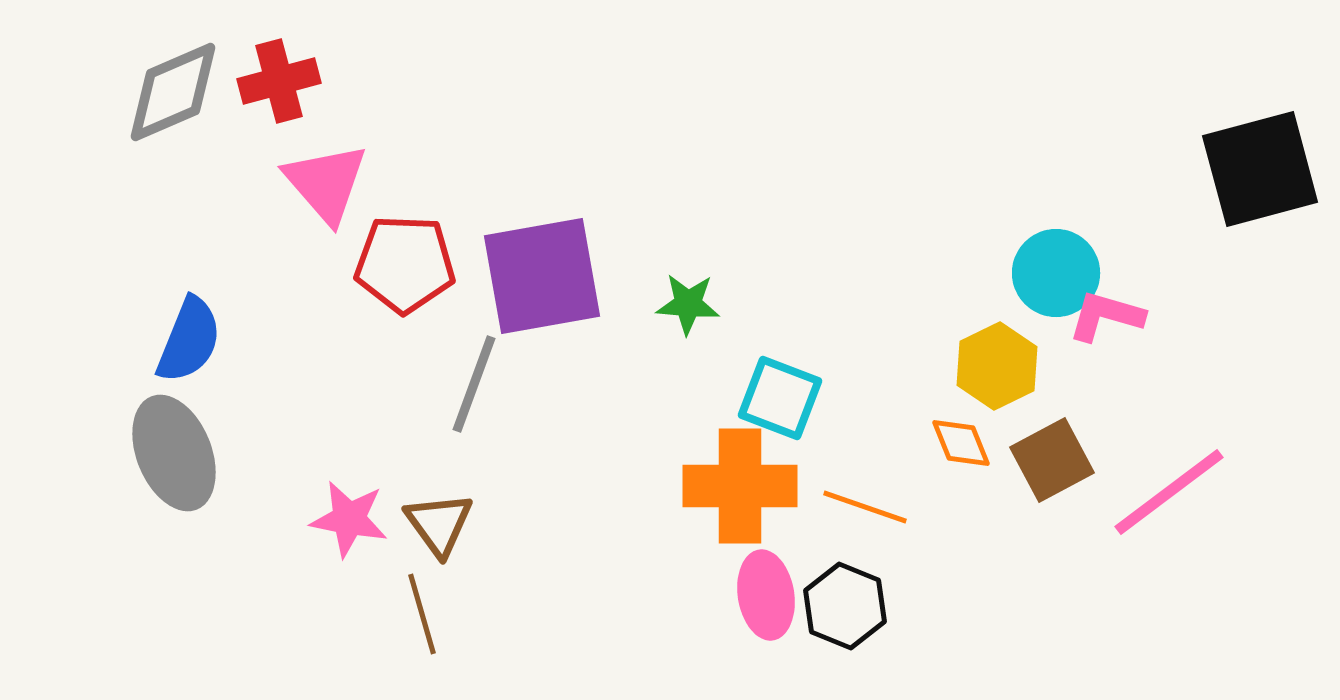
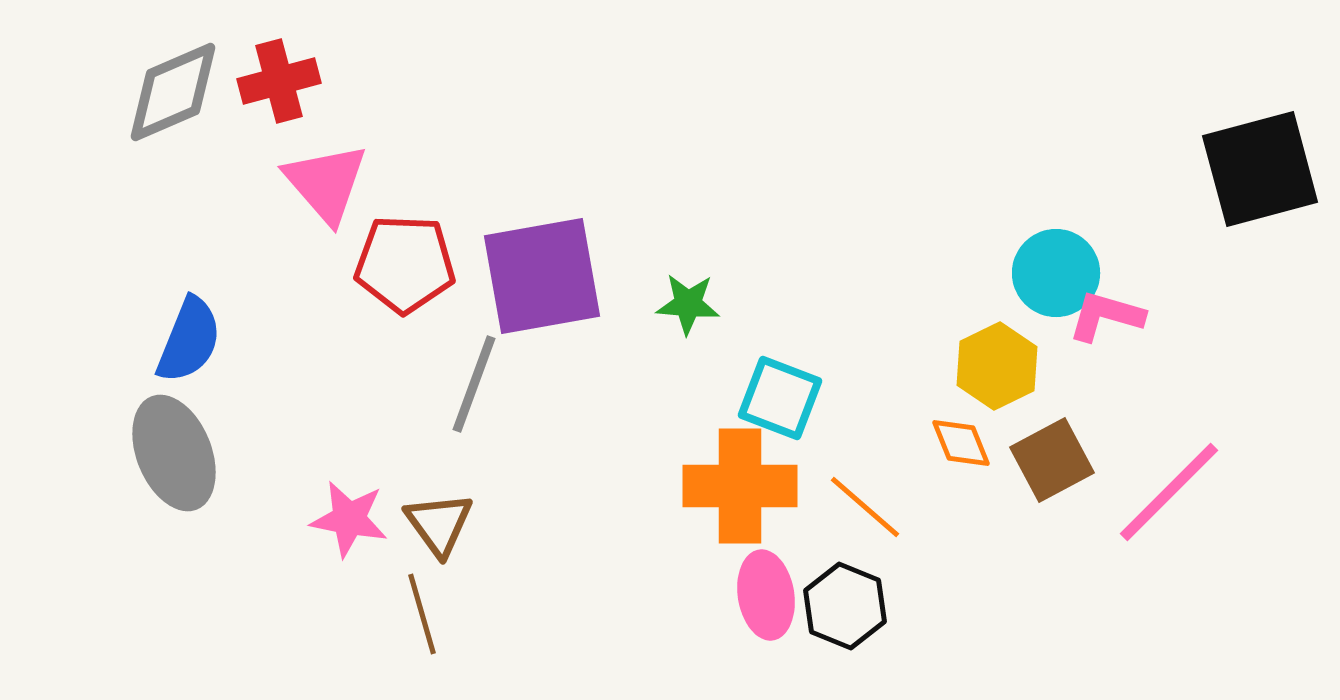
pink line: rotated 8 degrees counterclockwise
orange line: rotated 22 degrees clockwise
